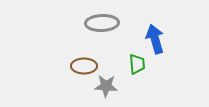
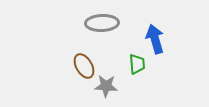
brown ellipse: rotated 60 degrees clockwise
